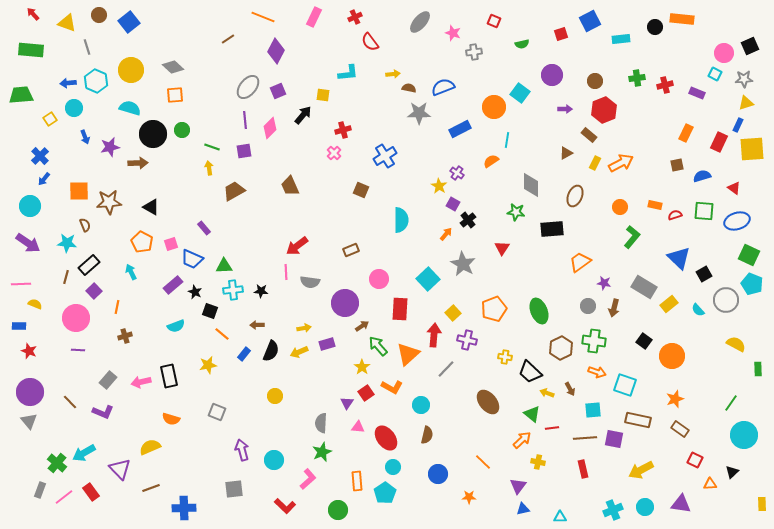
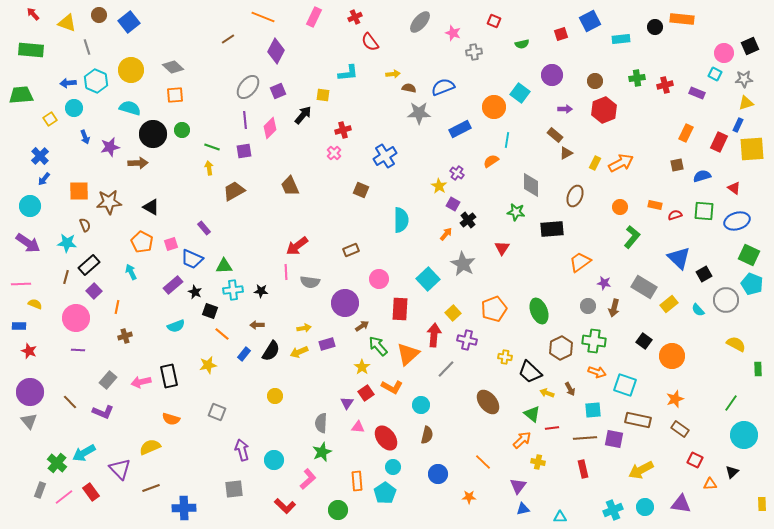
brown rectangle at (589, 135): moved 34 px left
black semicircle at (271, 351): rotated 10 degrees clockwise
